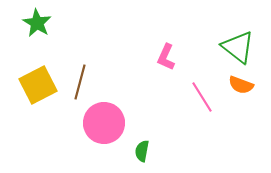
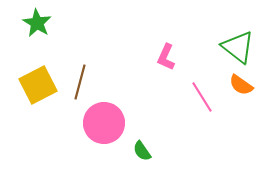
orange semicircle: rotated 15 degrees clockwise
green semicircle: rotated 45 degrees counterclockwise
